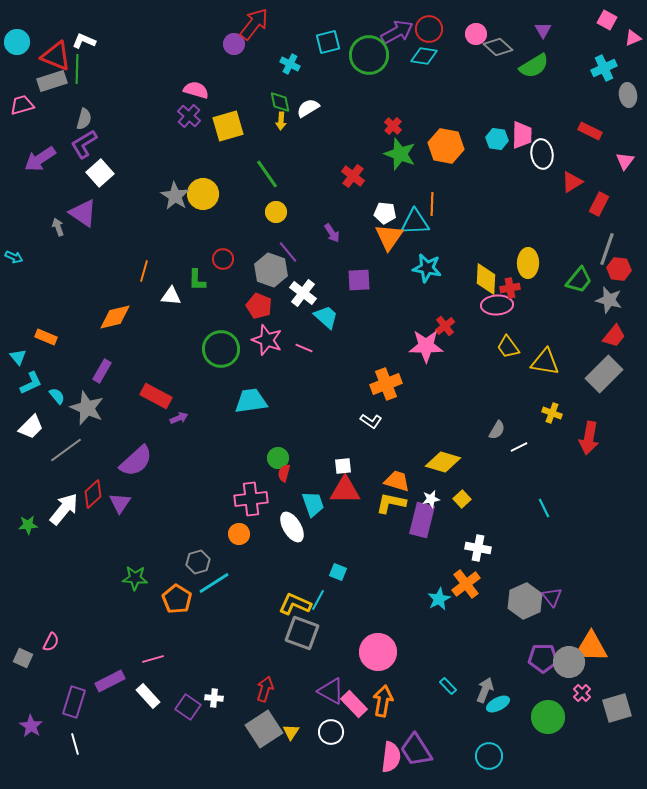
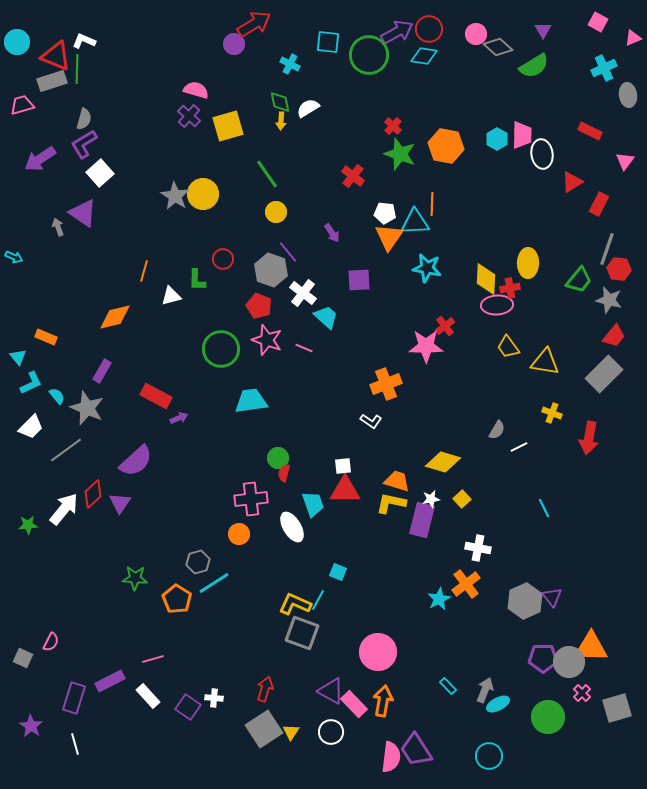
pink square at (607, 20): moved 9 px left, 2 px down
red arrow at (254, 24): rotated 20 degrees clockwise
cyan square at (328, 42): rotated 20 degrees clockwise
cyan hexagon at (497, 139): rotated 20 degrees clockwise
white triangle at (171, 296): rotated 20 degrees counterclockwise
purple rectangle at (74, 702): moved 4 px up
